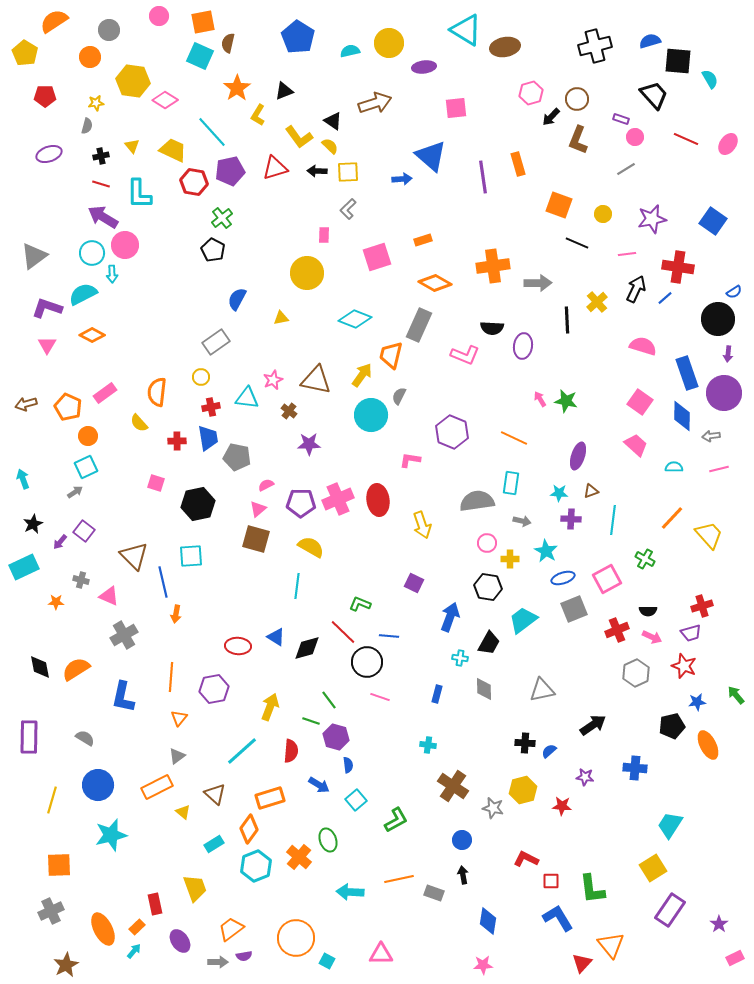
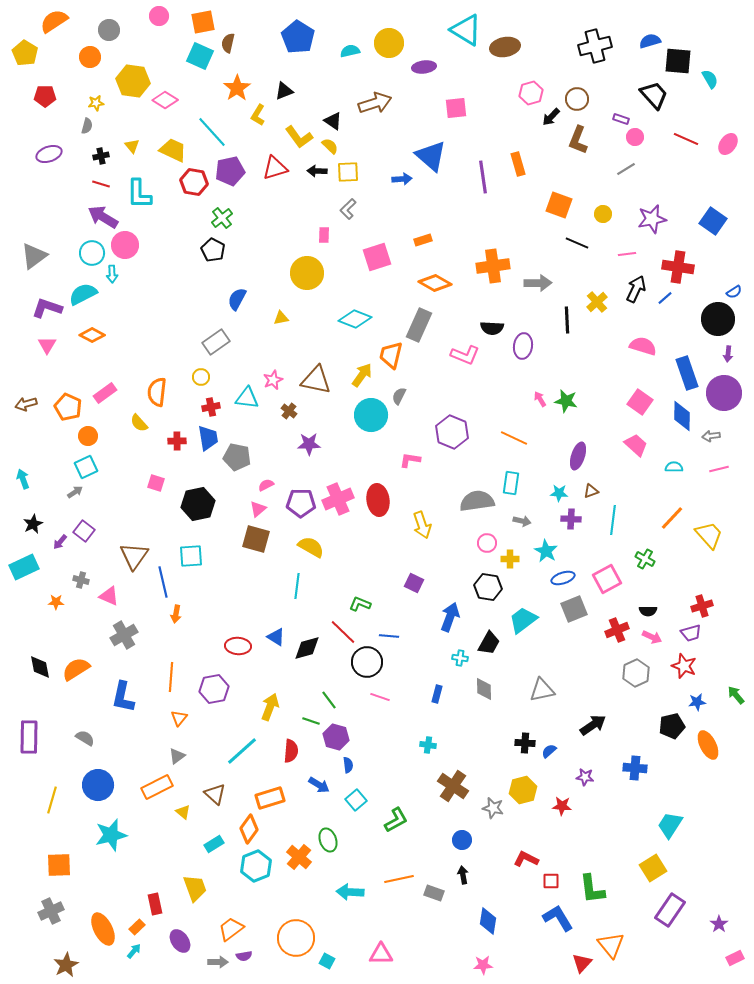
brown triangle at (134, 556): rotated 20 degrees clockwise
